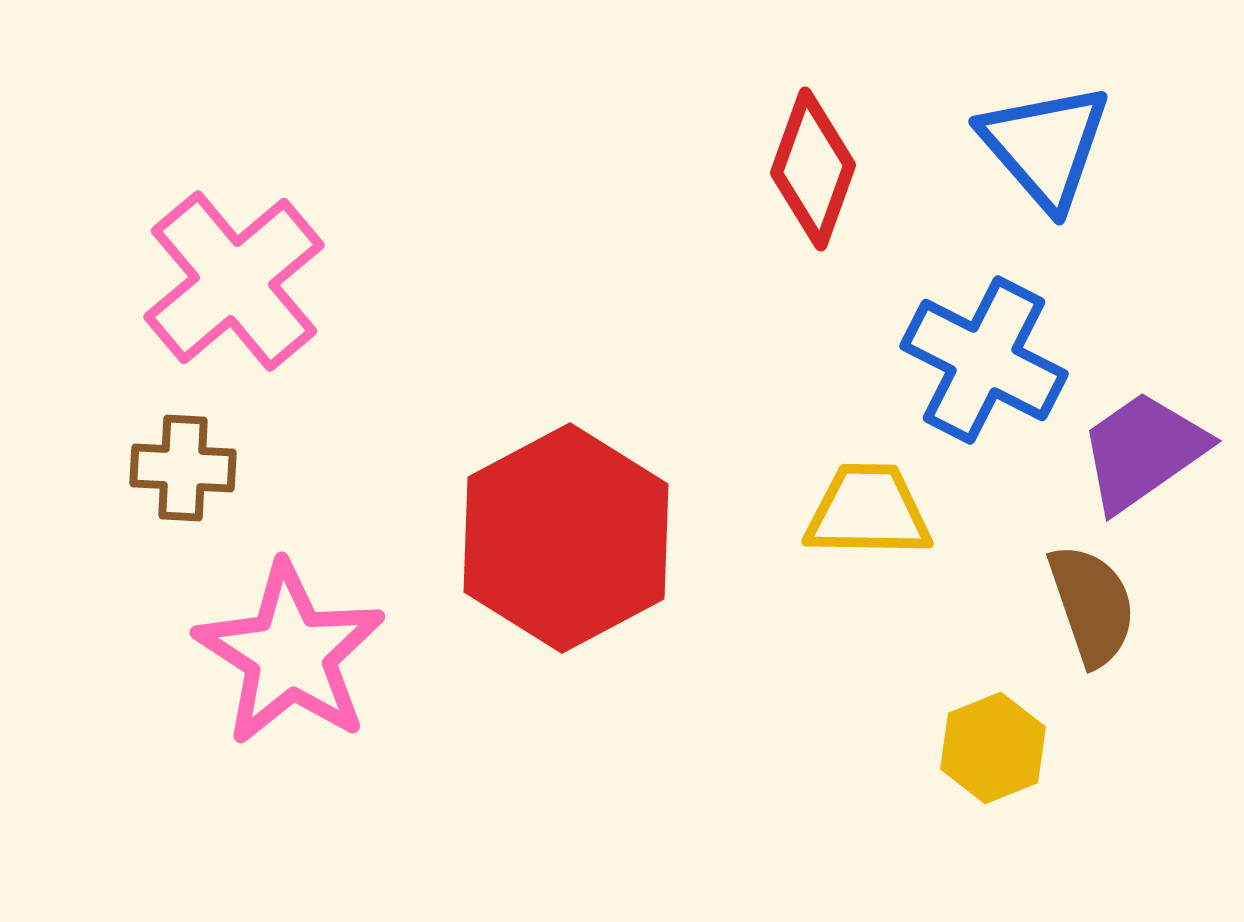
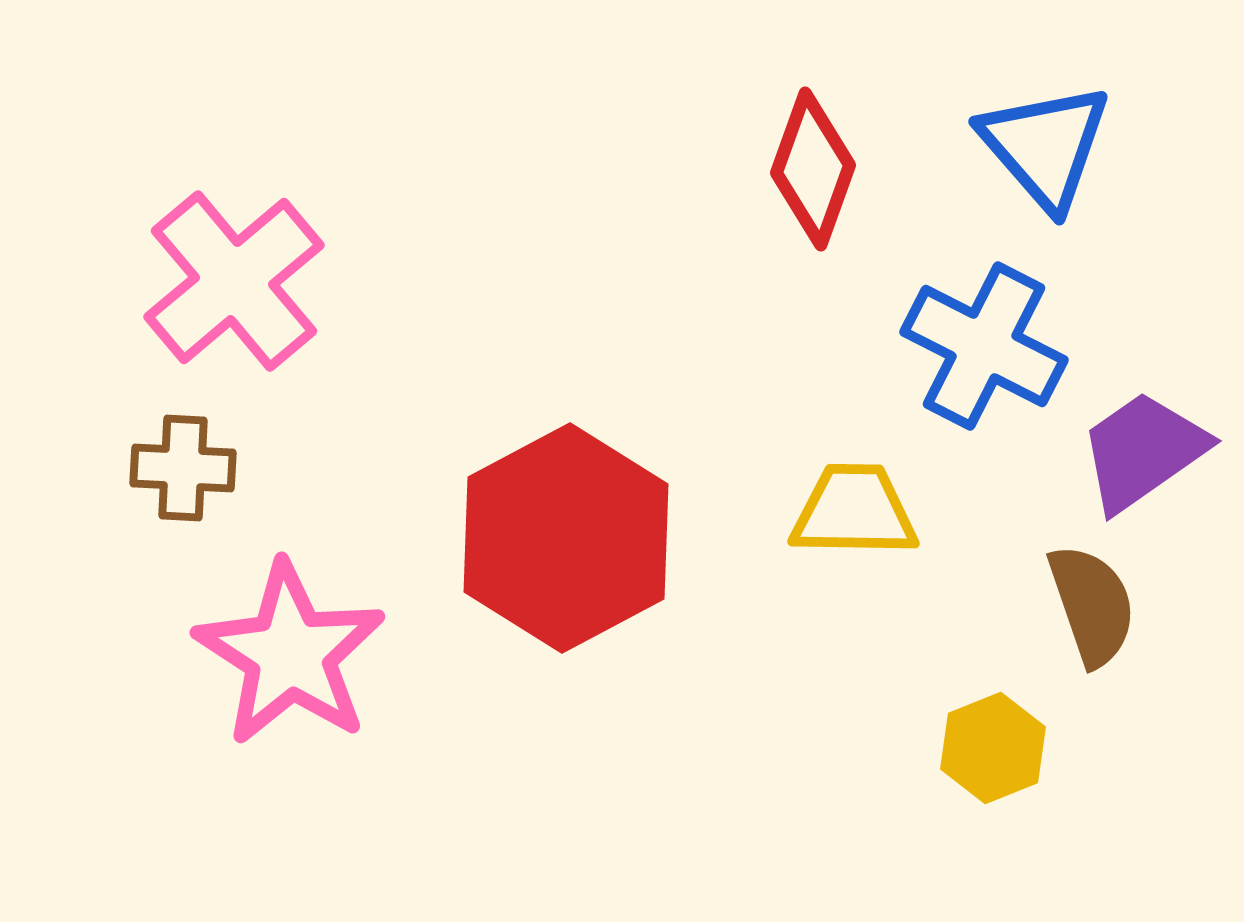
blue cross: moved 14 px up
yellow trapezoid: moved 14 px left
